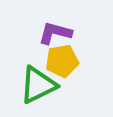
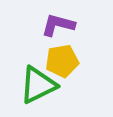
purple L-shape: moved 3 px right, 8 px up
